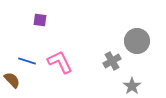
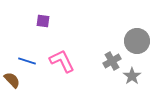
purple square: moved 3 px right, 1 px down
pink L-shape: moved 2 px right, 1 px up
gray star: moved 10 px up
